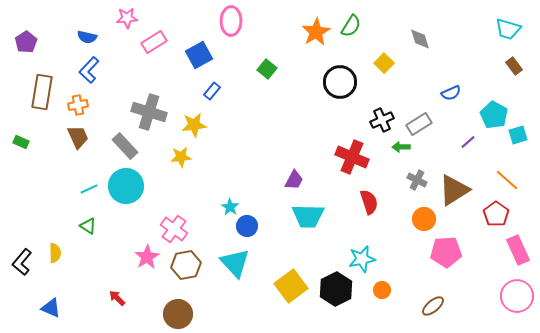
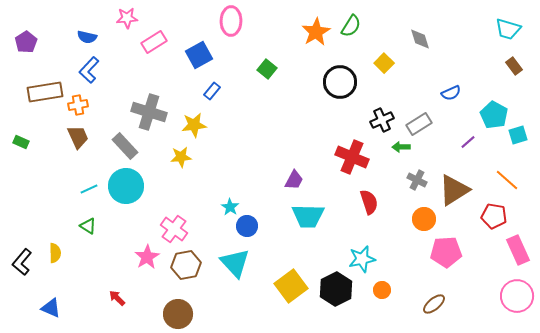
brown rectangle at (42, 92): moved 3 px right; rotated 72 degrees clockwise
red pentagon at (496, 214): moved 2 px left, 2 px down; rotated 25 degrees counterclockwise
brown ellipse at (433, 306): moved 1 px right, 2 px up
